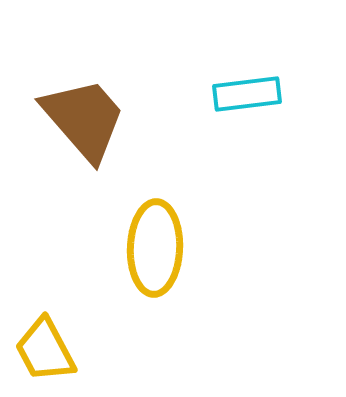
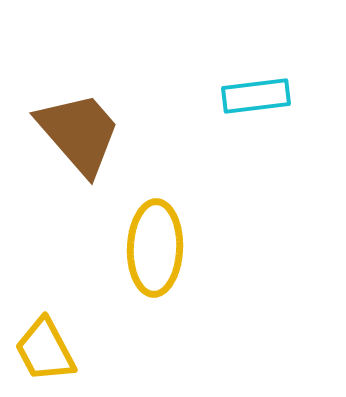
cyan rectangle: moved 9 px right, 2 px down
brown trapezoid: moved 5 px left, 14 px down
